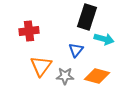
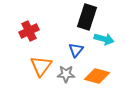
red cross: rotated 18 degrees counterclockwise
gray star: moved 1 px right, 2 px up
